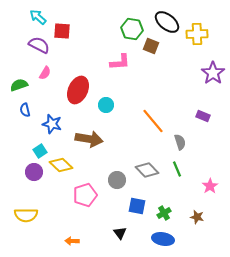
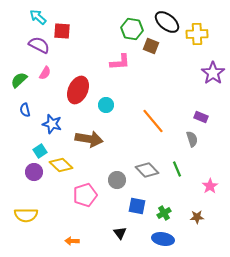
green semicircle: moved 5 px up; rotated 24 degrees counterclockwise
purple rectangle: moved 2 px left, 1 px down
gray semicircle: moved 12 px right, 3 px up
brown star: rotated 16 degrees counterclockwise
